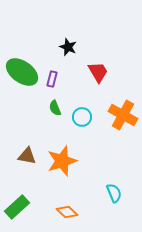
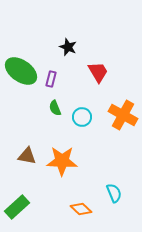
green ellipse: moved 1 px left, 1 px up
purple rectangle: moved 1 px left
orange star: rotated 20 degrees clockwise
orange diamond: moved 14 px right, 3 px up
